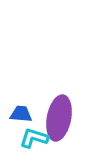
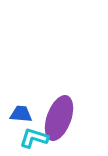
purple ellipse: rotated 9 degrees clockwise
